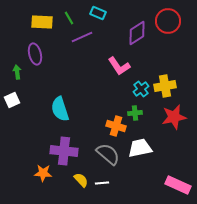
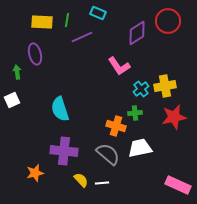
green line: moved 2 px left, 2 px down; rotated 40 degrees clockwise
orange star: moved 8 px left; rotated 18 degrees counterclockwise
